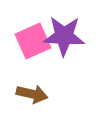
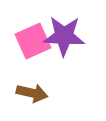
brown arrow: moved 1 px up
